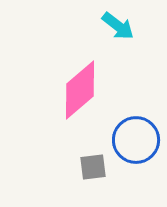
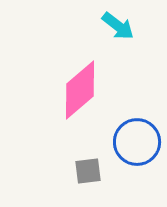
blue circle: moved 1 px right, 2 px down
gray square: moved 5 px left, 4 px down
